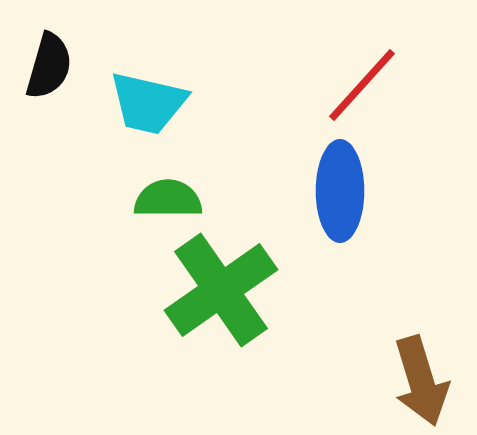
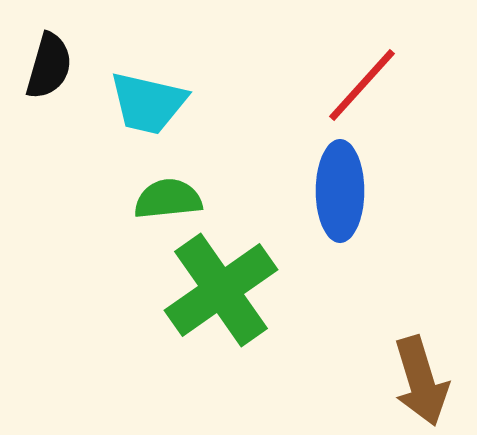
green semicircle: rotated 6 degrees counterclockwise
